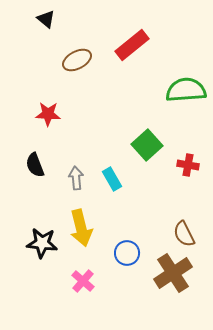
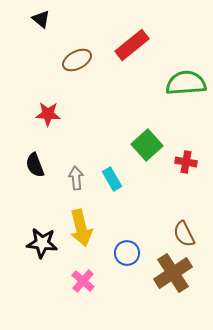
black triangle: moved 5 px left
green semicircle: moved 7 px up
red cross: moved 2 px left, 3 px up
